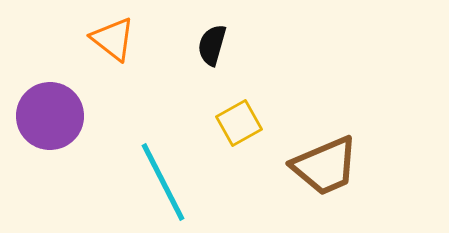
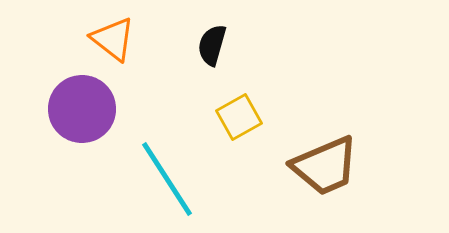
purple circle: moved 32 px right, 7 px up
yellow square: moved 6 px up
cyan line: moved 4 px right, 3 px up; rotated 6 degrees counterclockwise
